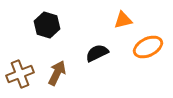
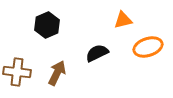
black hexagon: rotated 20 degrees clockwise
orange ellipse: rotated 8 degrees clockwise
brown cross: moved 3 px left, 2 px up; rotated 28 degrees clockwise
